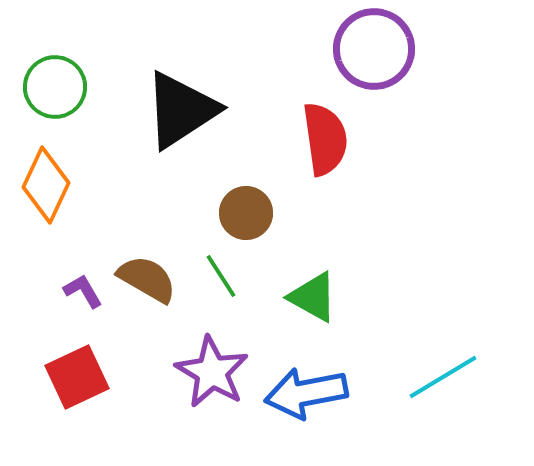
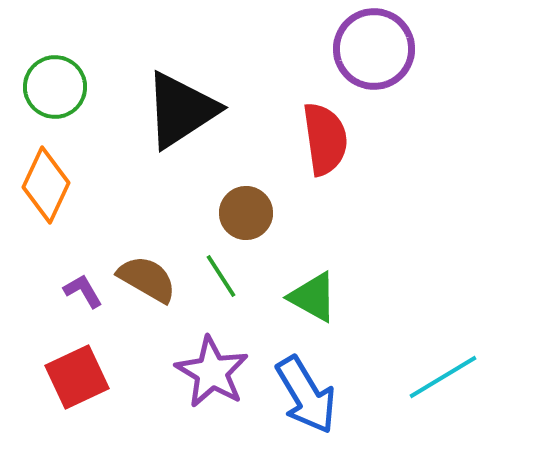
blue arrow: moved 2 px down; rotated 110 degrees counterclockwise
